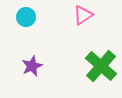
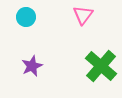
pink triangle: rotated 20 degrees counterclockwise
